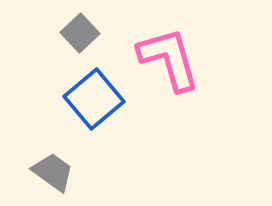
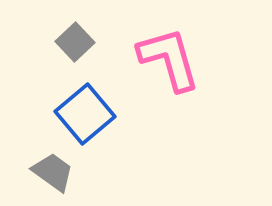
gray square: moved 5 px left, 9 px down
blue square: moved 9 px left, 15 px down
